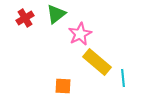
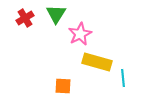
green triangle: rotated 20 degrees counterclockwise
yellow rectangle: rotated 24 degrees counterclockwise
